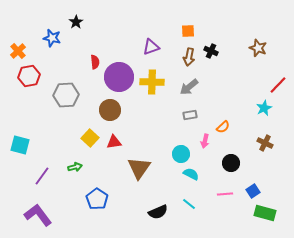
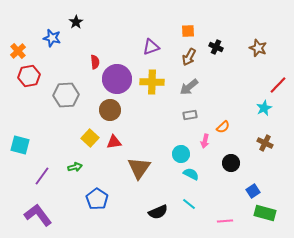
black cross: moved 5 px right, 4 px up
brown arrow: rotated 18 degrees clockwise
purple circle: moved 2 px left, 2 px down
pink line: moved 27 px down
